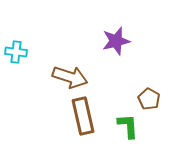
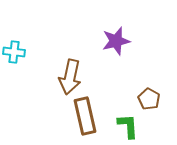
cyan cross: moved 2 px left
brown arrow: rotated 84 degrees clockwise
brown rectangle: moved 2 px right
